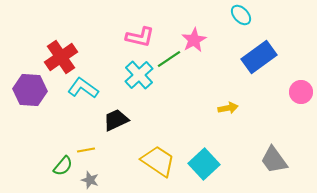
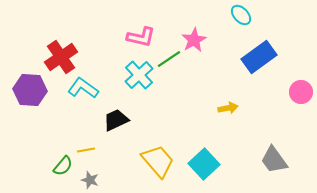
pink L-shape: moved 1 px right
yellow trapezoid: rotated 15 degrees clockwise
